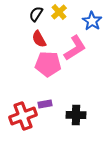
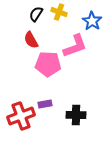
yellow cross: rotated 28 degrees counterclockwise
red semicircle: moved 8 px left, 1 px down
pink L-shape: moved 2 px up; rotated 12 degrees clockwise
red cross: moved 2 px left
